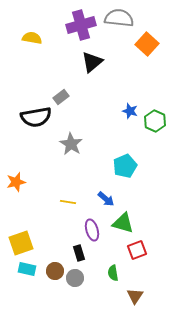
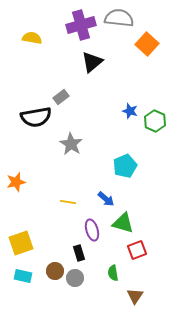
cyan rectangle: moved 4 px left, 7 px down
